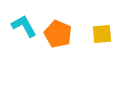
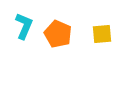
cyan L-shape: rotated 52 degrees clockwise
